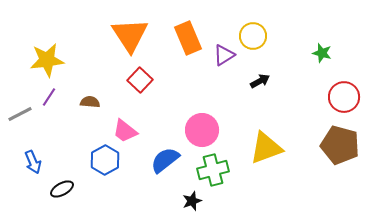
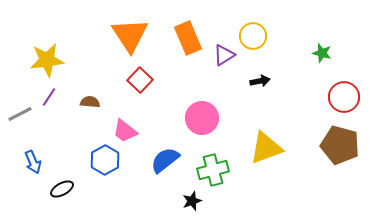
black arrow: rotated 18 degrees clockwise
pink circle: moved 12 px up
